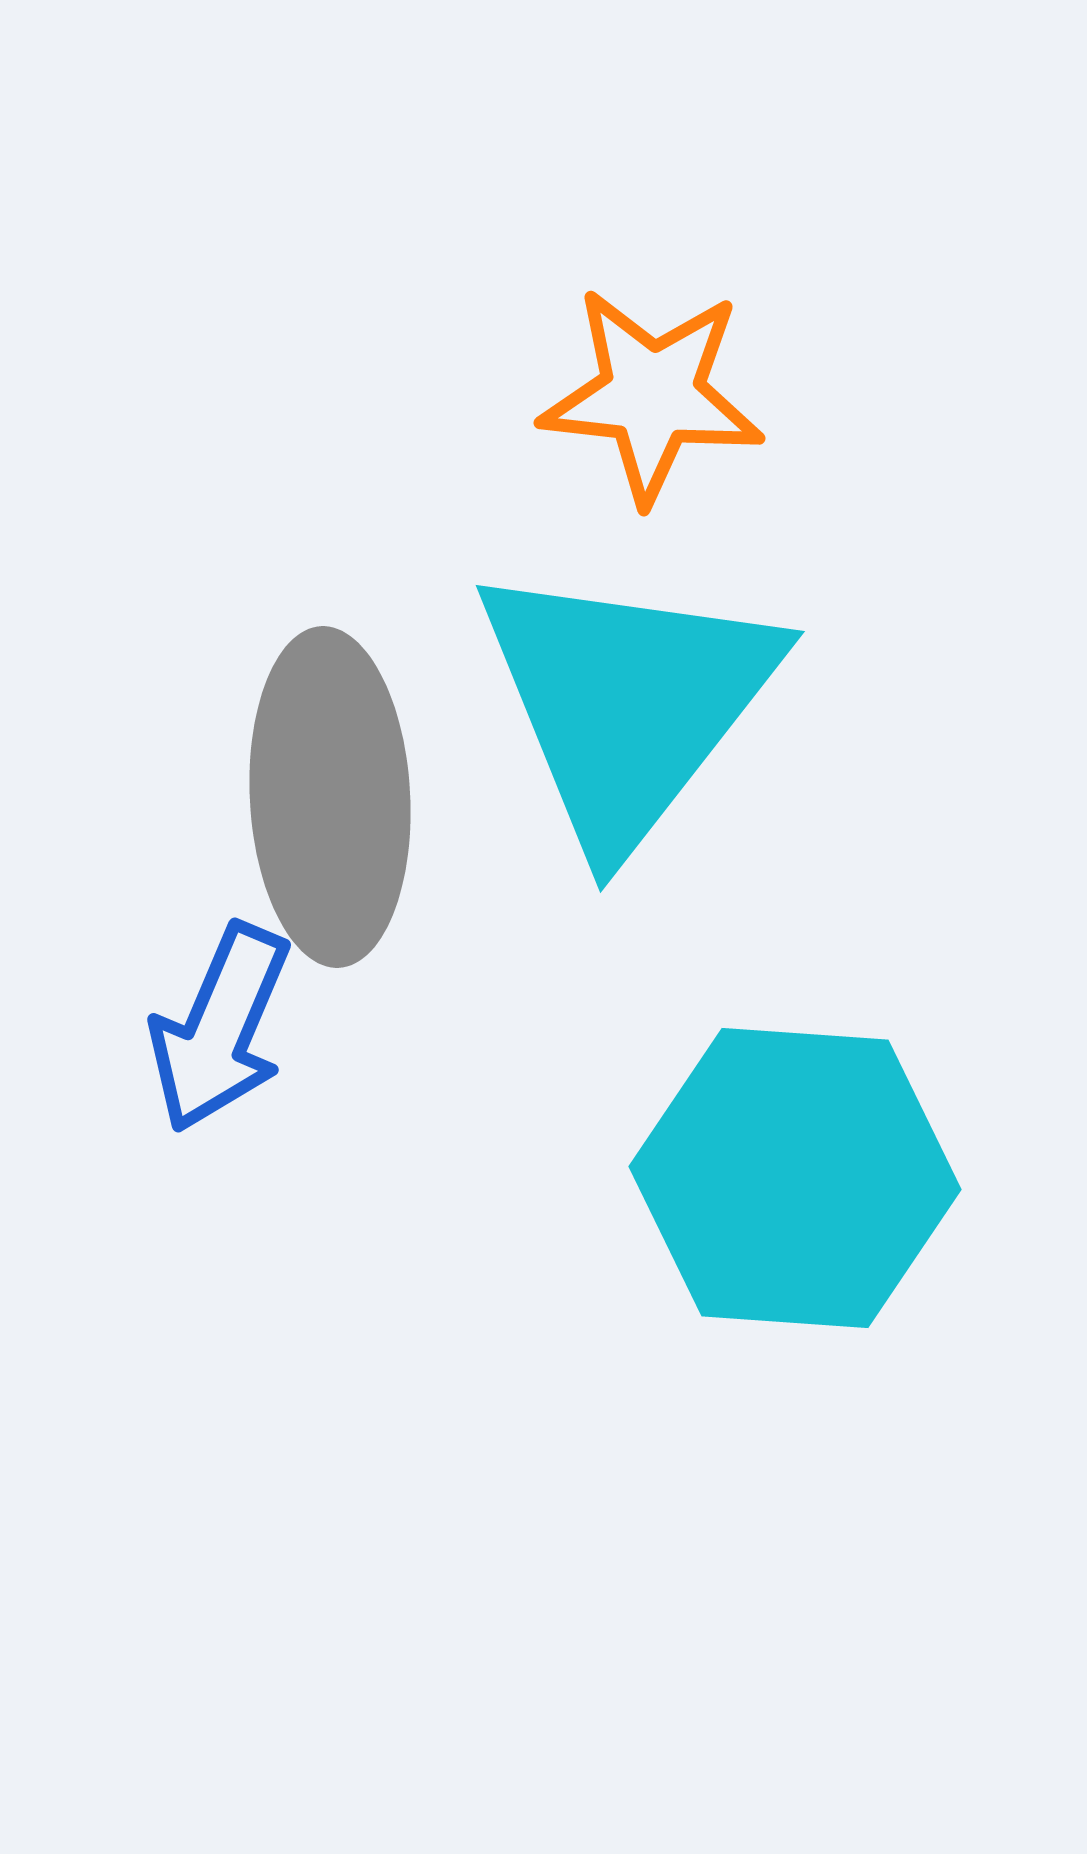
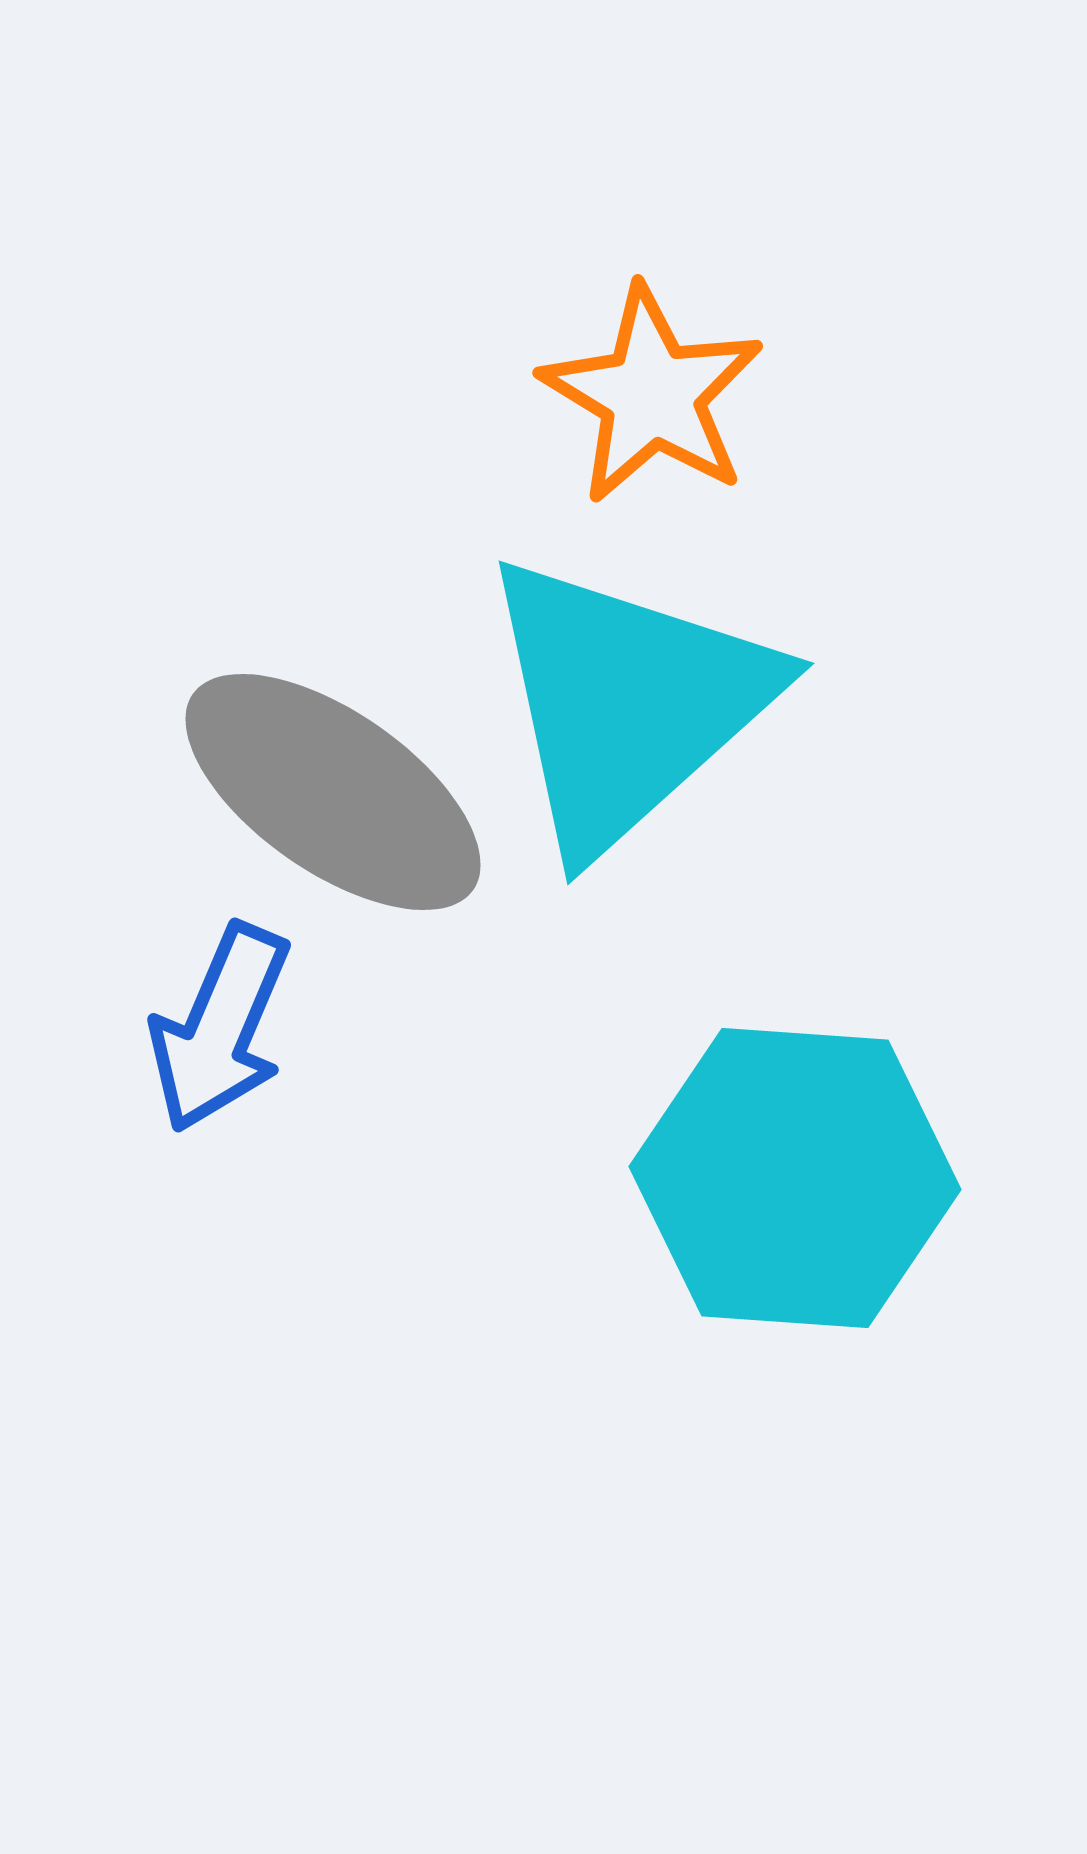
orange star: rotated 25 degrees clockwise
cyan triangle: rotated 10 degrees clockwise
gray ellipse: moved 3 px right, 5 px up; rotated 52 degrees counterclockwise
